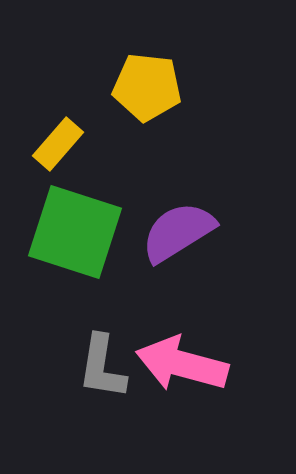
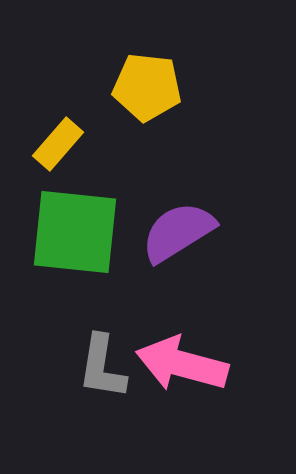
green square: rotated 12 degrees counterclockwise
